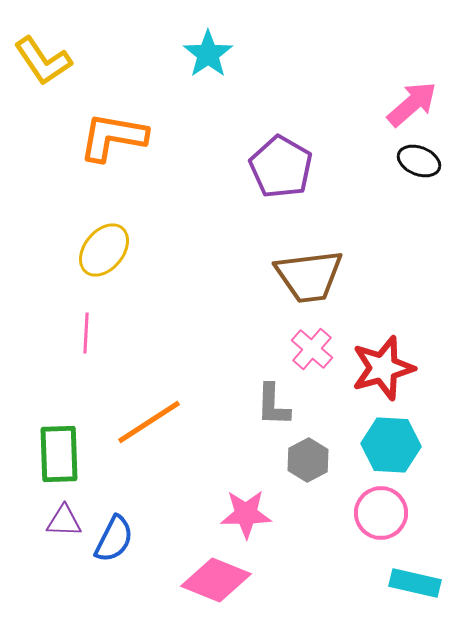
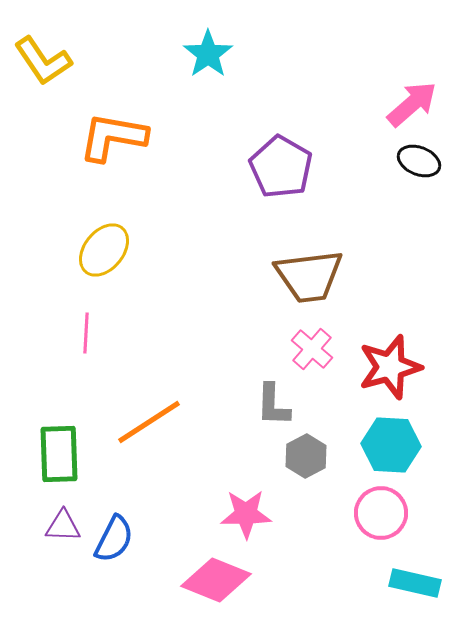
red star: moved 7 px right, 1 px up
gray hexagon: moved 2 px left, 4 px up
purple triangle: moved 1 px left, 5 px down
